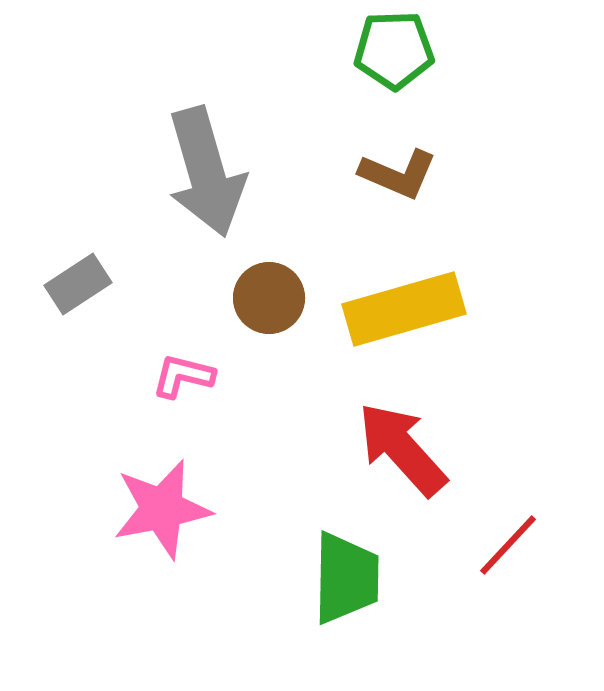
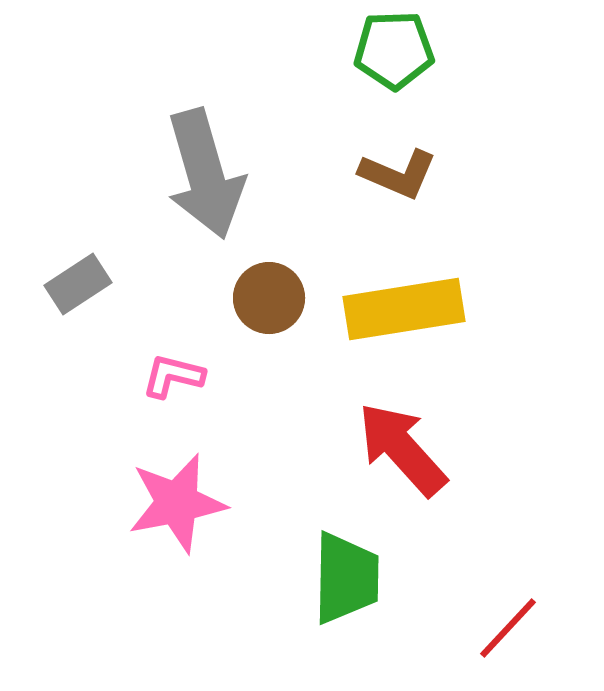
gray arrow: moved 1 px left, 2 px down
yellow rectangle: rotated 7 degrees clockwise
pink L-shape: moved 10 px left
pink star: moved 15 px right, 6 px up
red line: moved 83 px down
